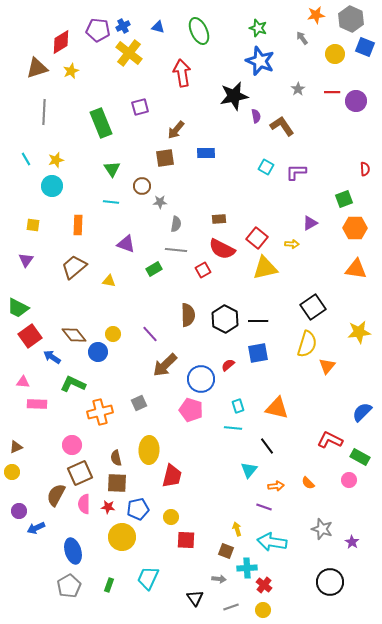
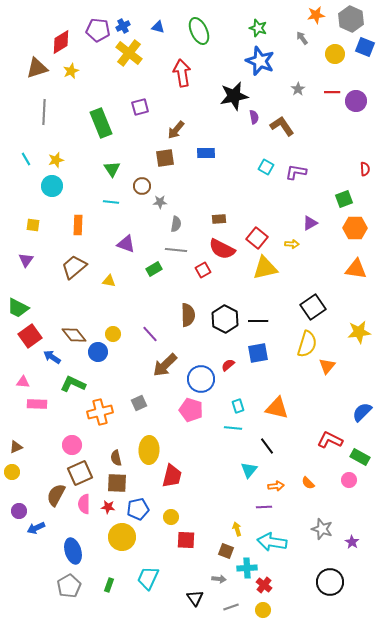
purple semicircle at (256, 116): moved 2 px left, 1 px down
purple L-shape at (296, 172): rotated 10 degrees clockwise
purple line at (264, 507): rotated 21 degrees counterclockwise
